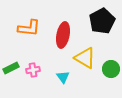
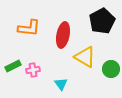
yellow triangle: moved 1 px up
green rectangle: moved 2 px right, 2 px up
cyan triangle: moved 2 px left, 7 px down
